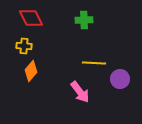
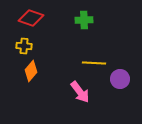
red diamond: rotated 45 degrees counterclockwise
